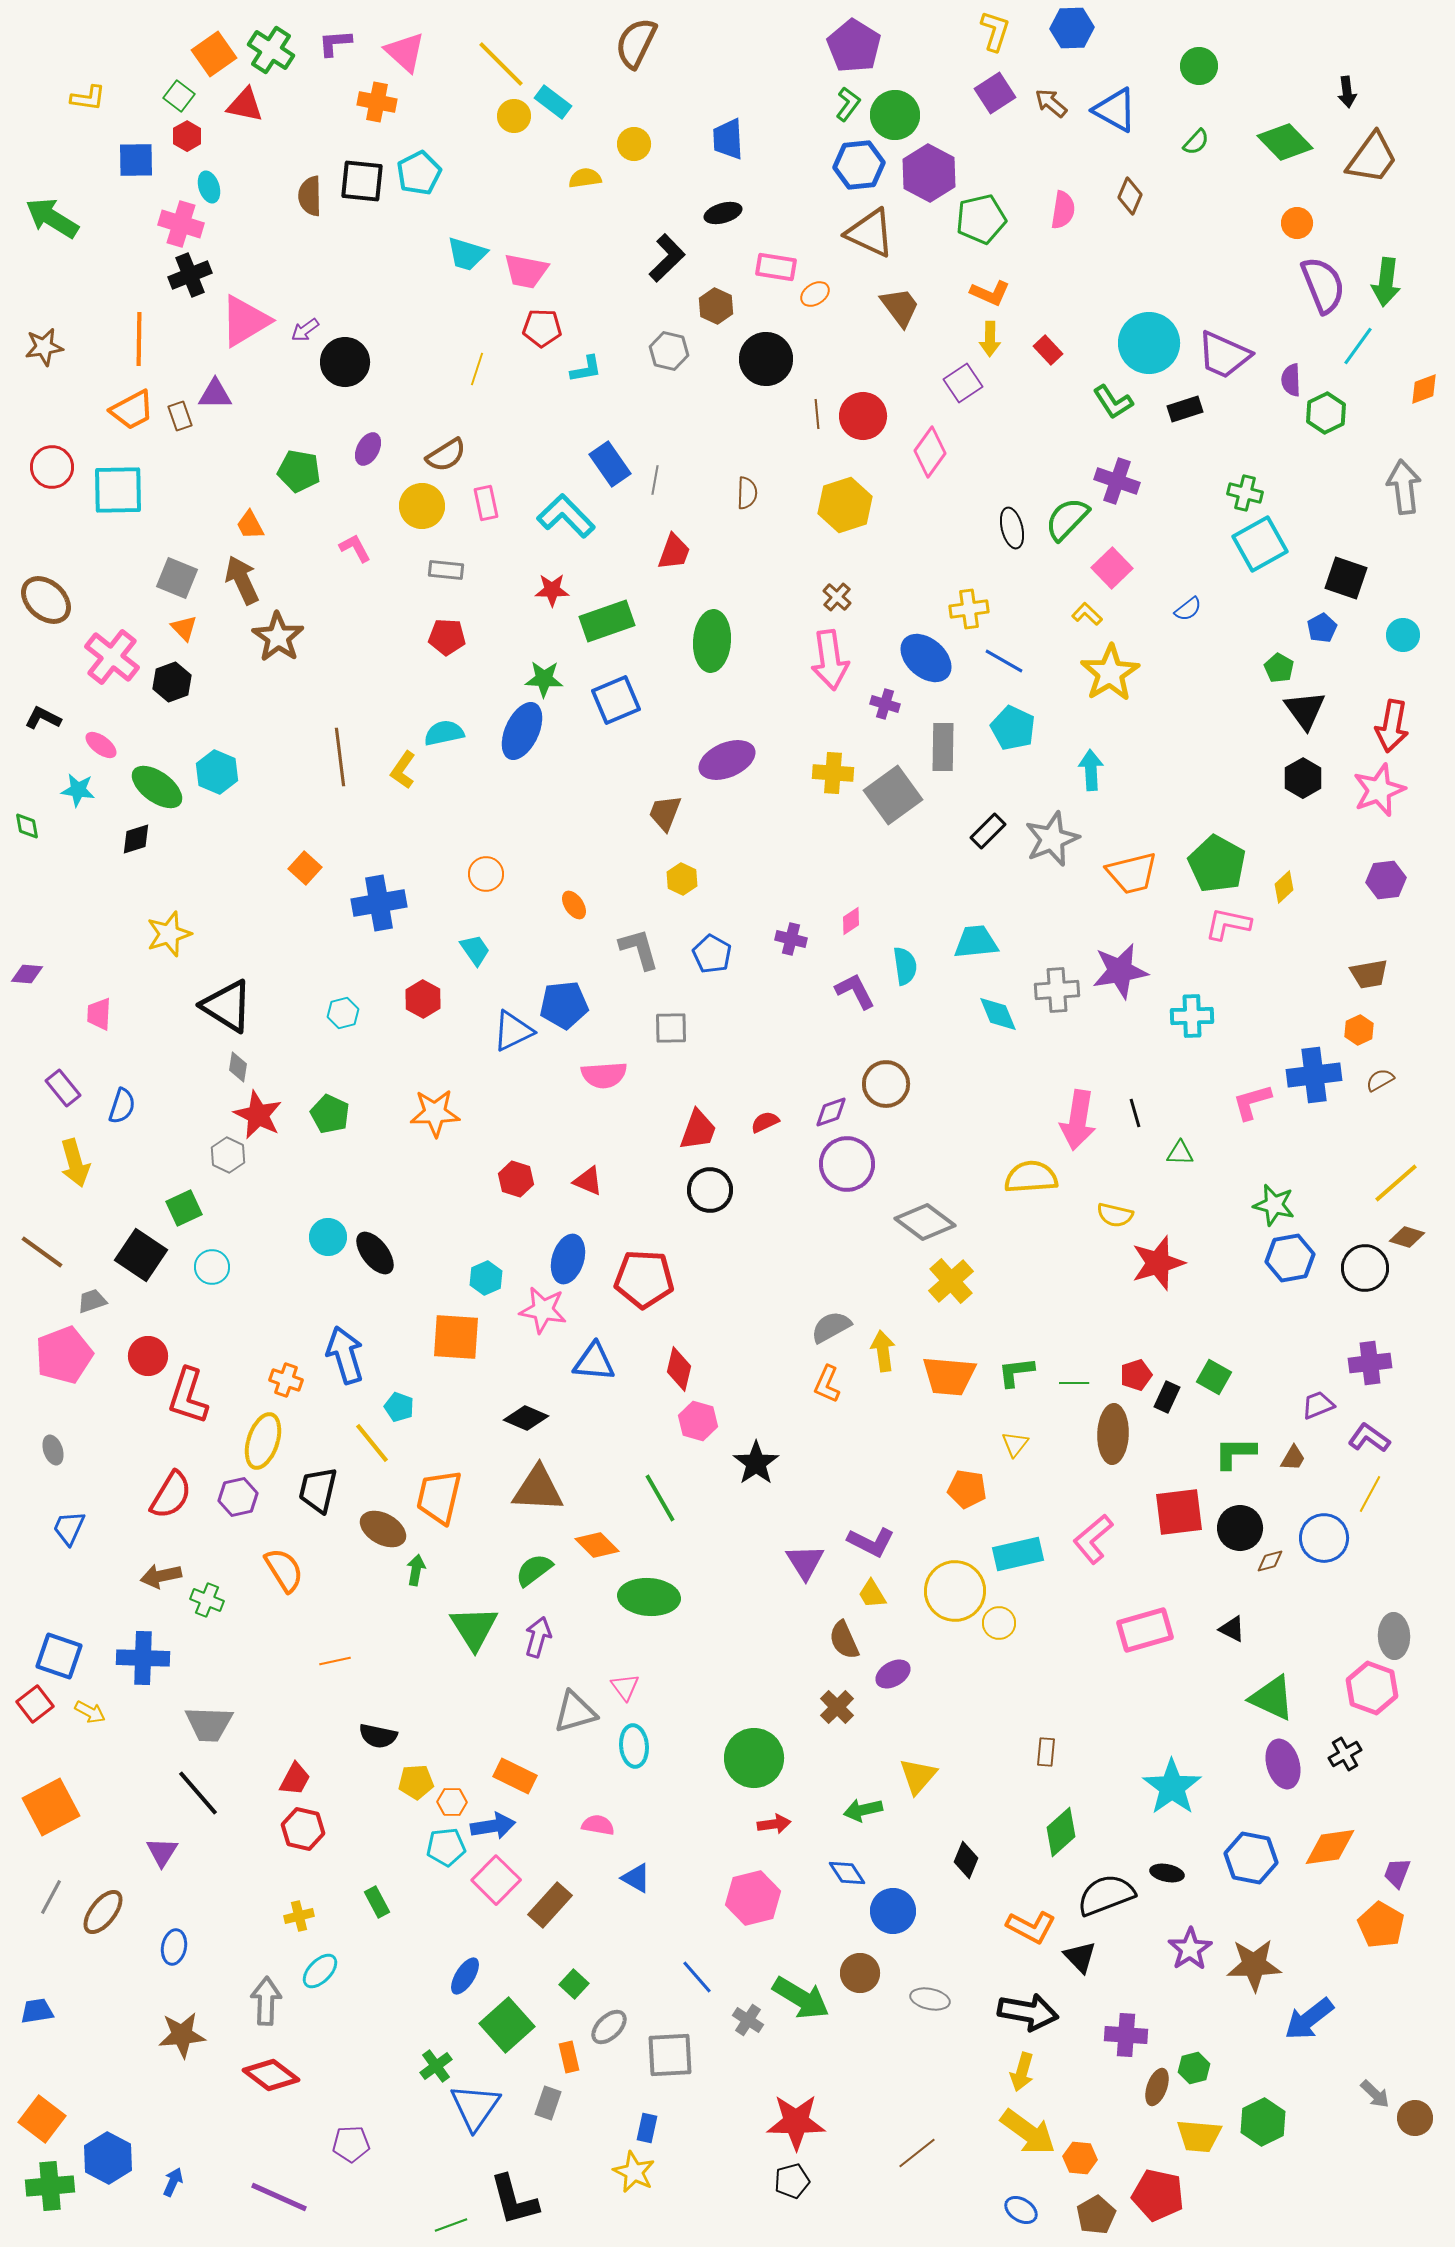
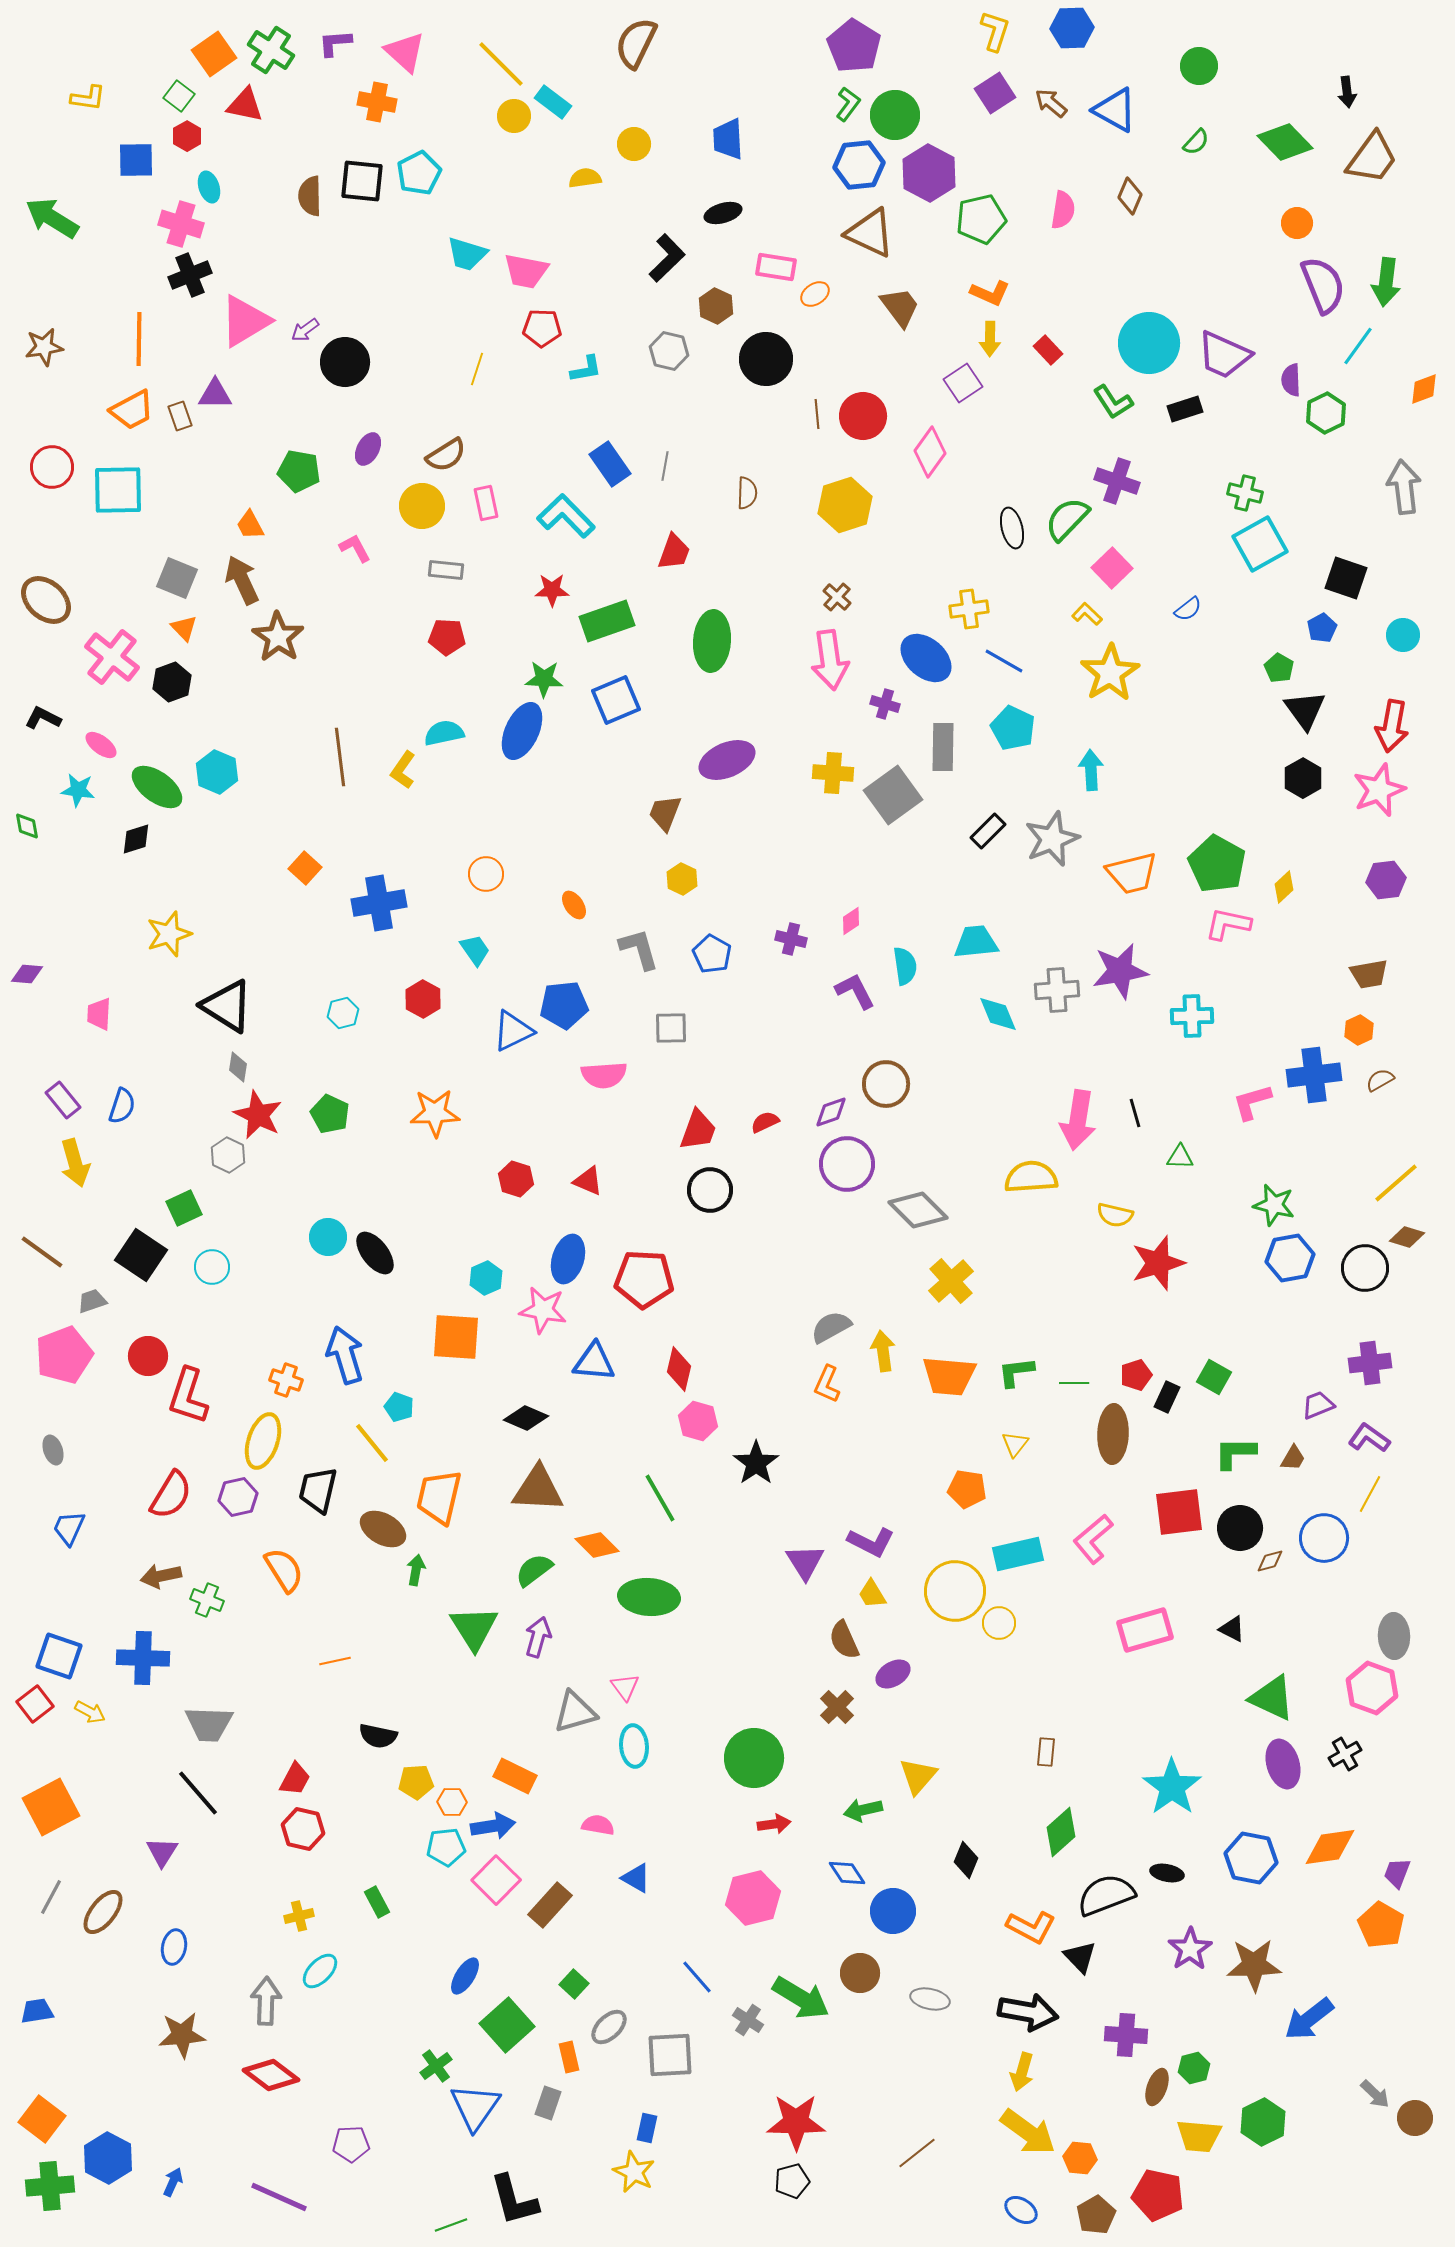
gray line at (655, 480): moved 10 px right, 14 px up
purple rectangle at (63, 1088): moved 12 px down
green triangle at (1180, 1153): moved 4 px down
gray diamond at (925, 1222): moved 7 px left, 12 px up; rotated 8 degrees clockwise
